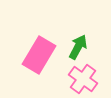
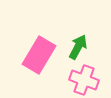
pink cross: moved 1 px right, 1 px down; rotated 16 degrees counterclockwise
